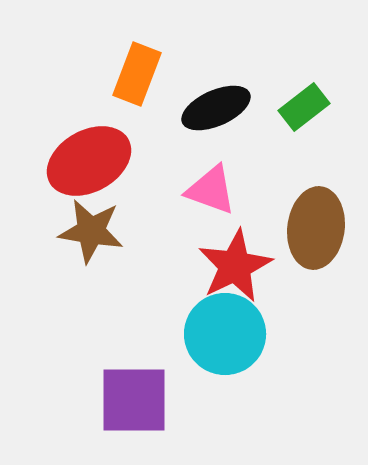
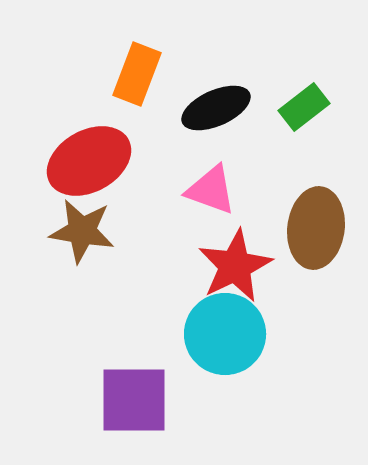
brown star: moved 9 px left
